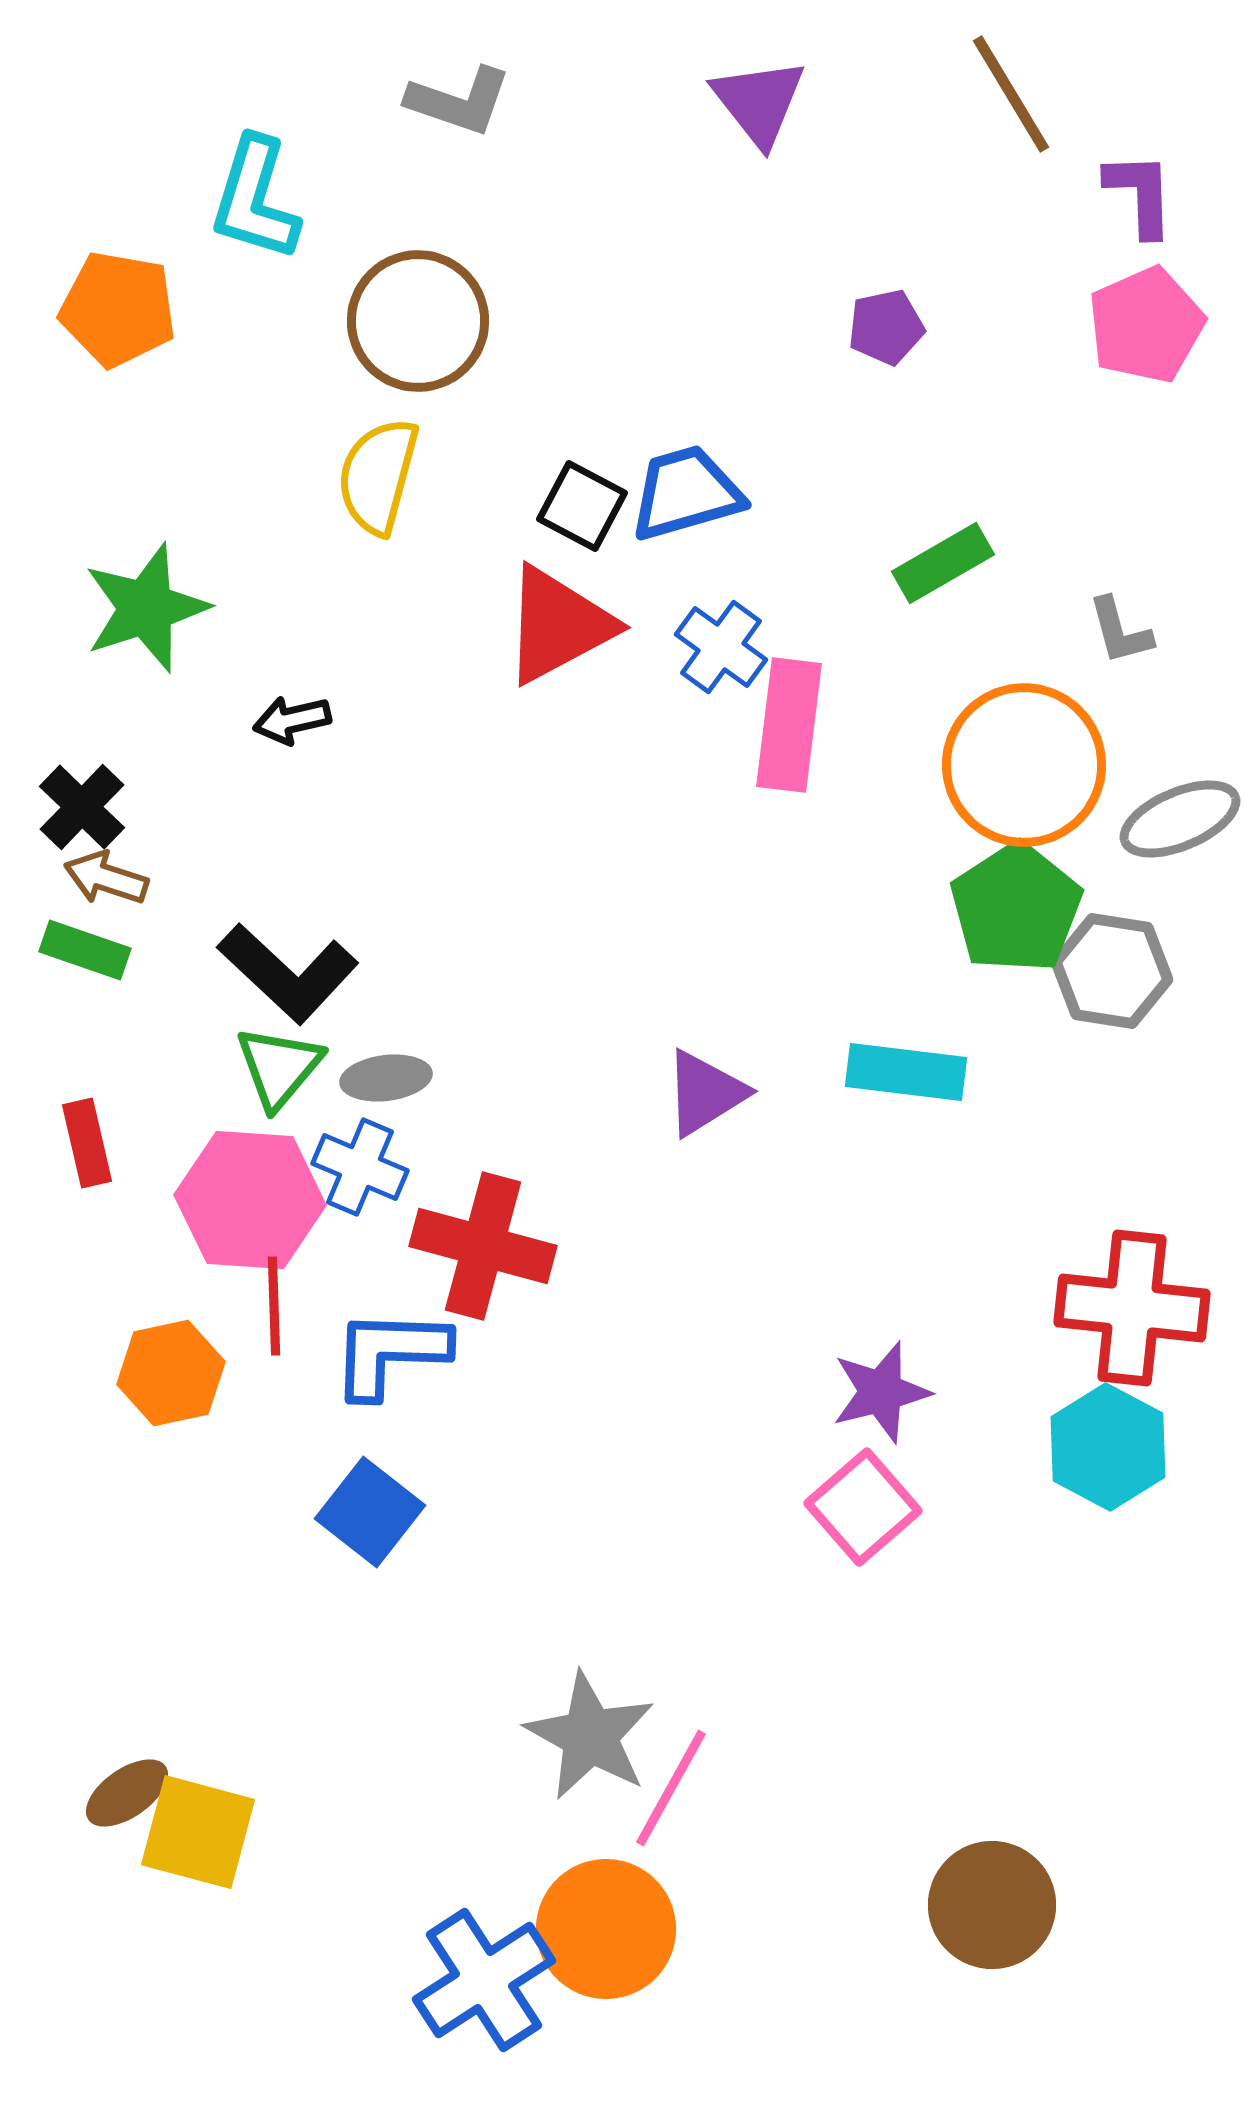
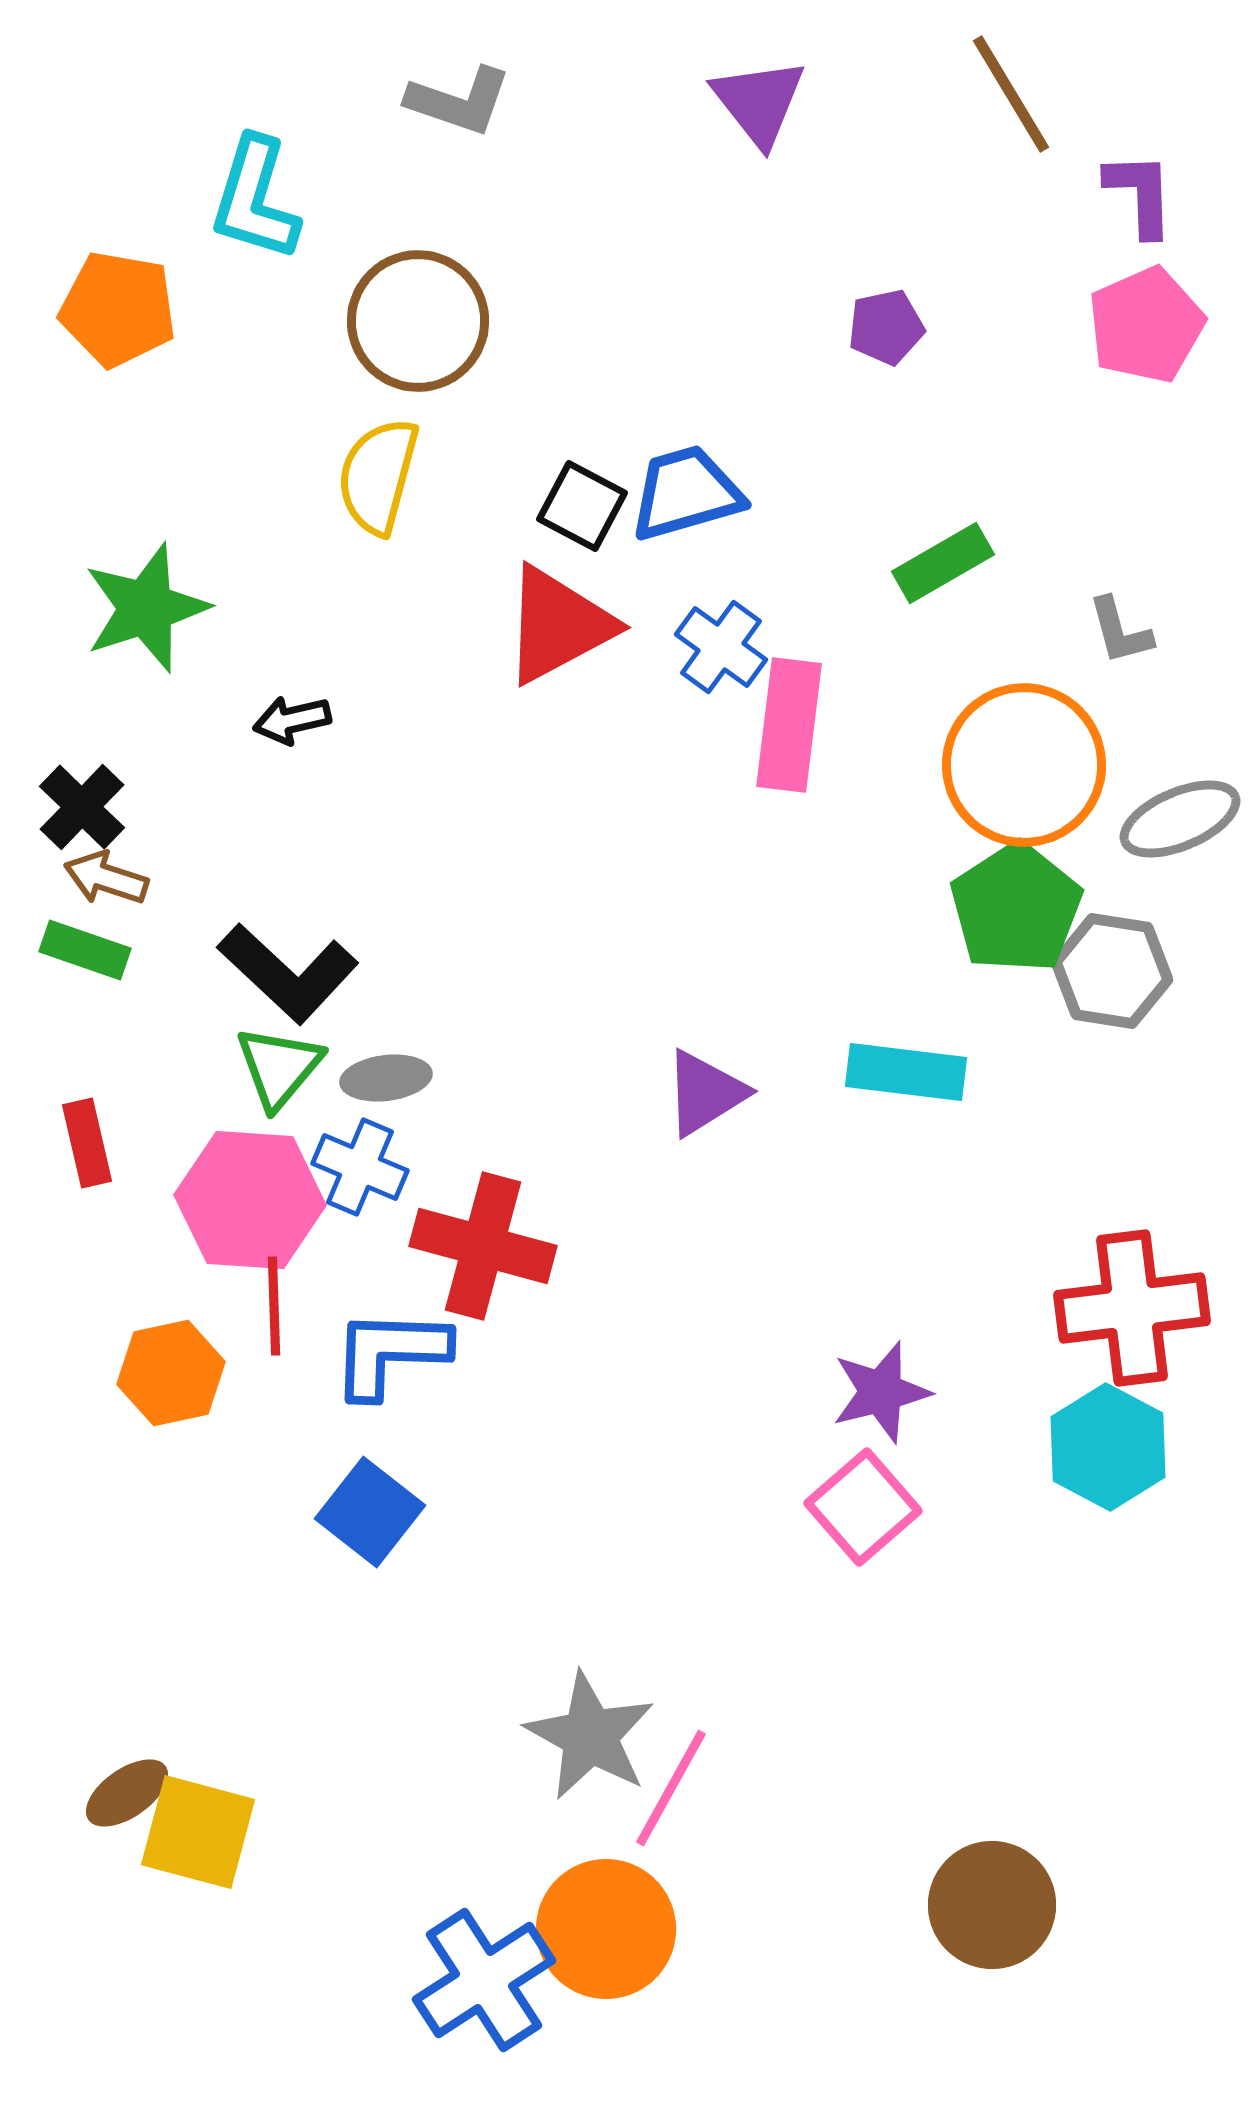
red cross at (1132, 1308): rotated 13 degrees counterclockwise
